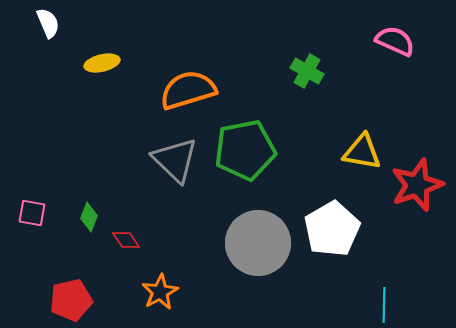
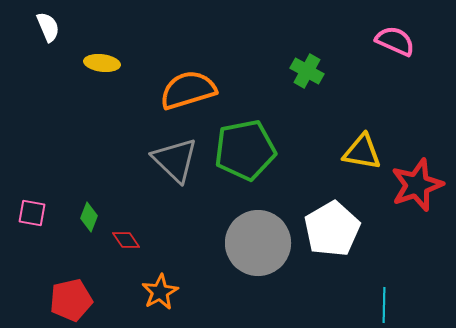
white semicircle: moved 4 px down
yellow ellipse: rotated 20 degrees clockwise
